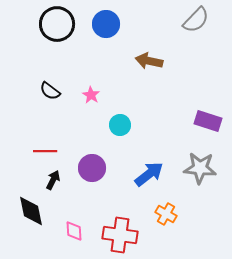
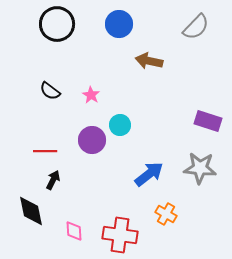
gray semicircle: moved 7 px down
blue circle: moved 13 px right
purple circle: moved 28 px up
